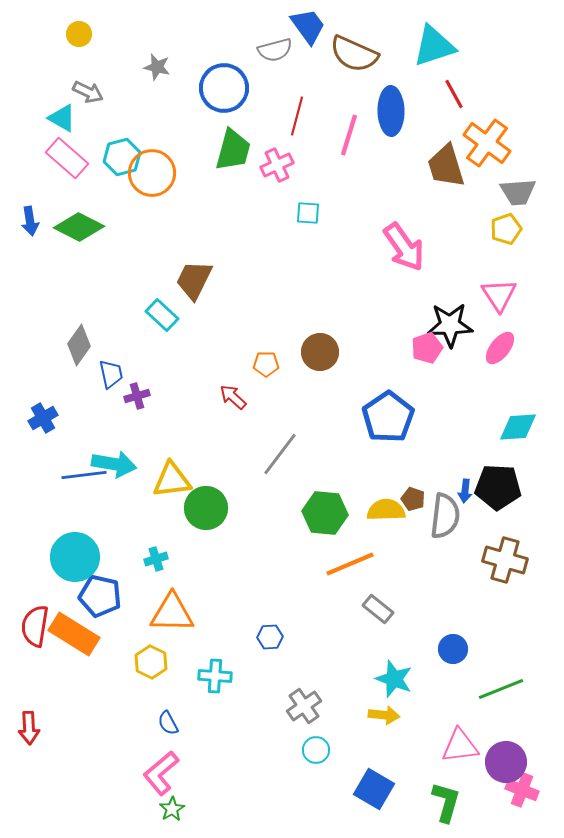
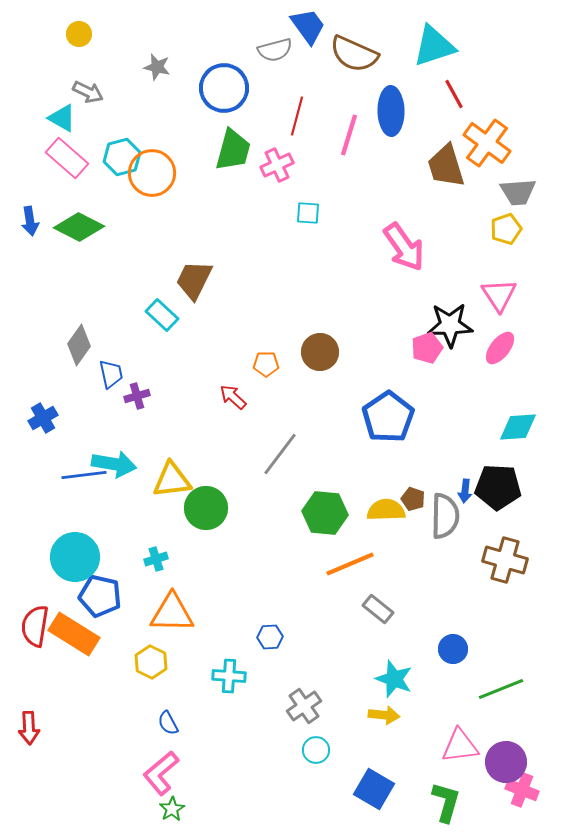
gray semicircle at (445, 516): rotated 6 degrees counterclockwise
cyan cross at (215, 676): moved 14 px right
